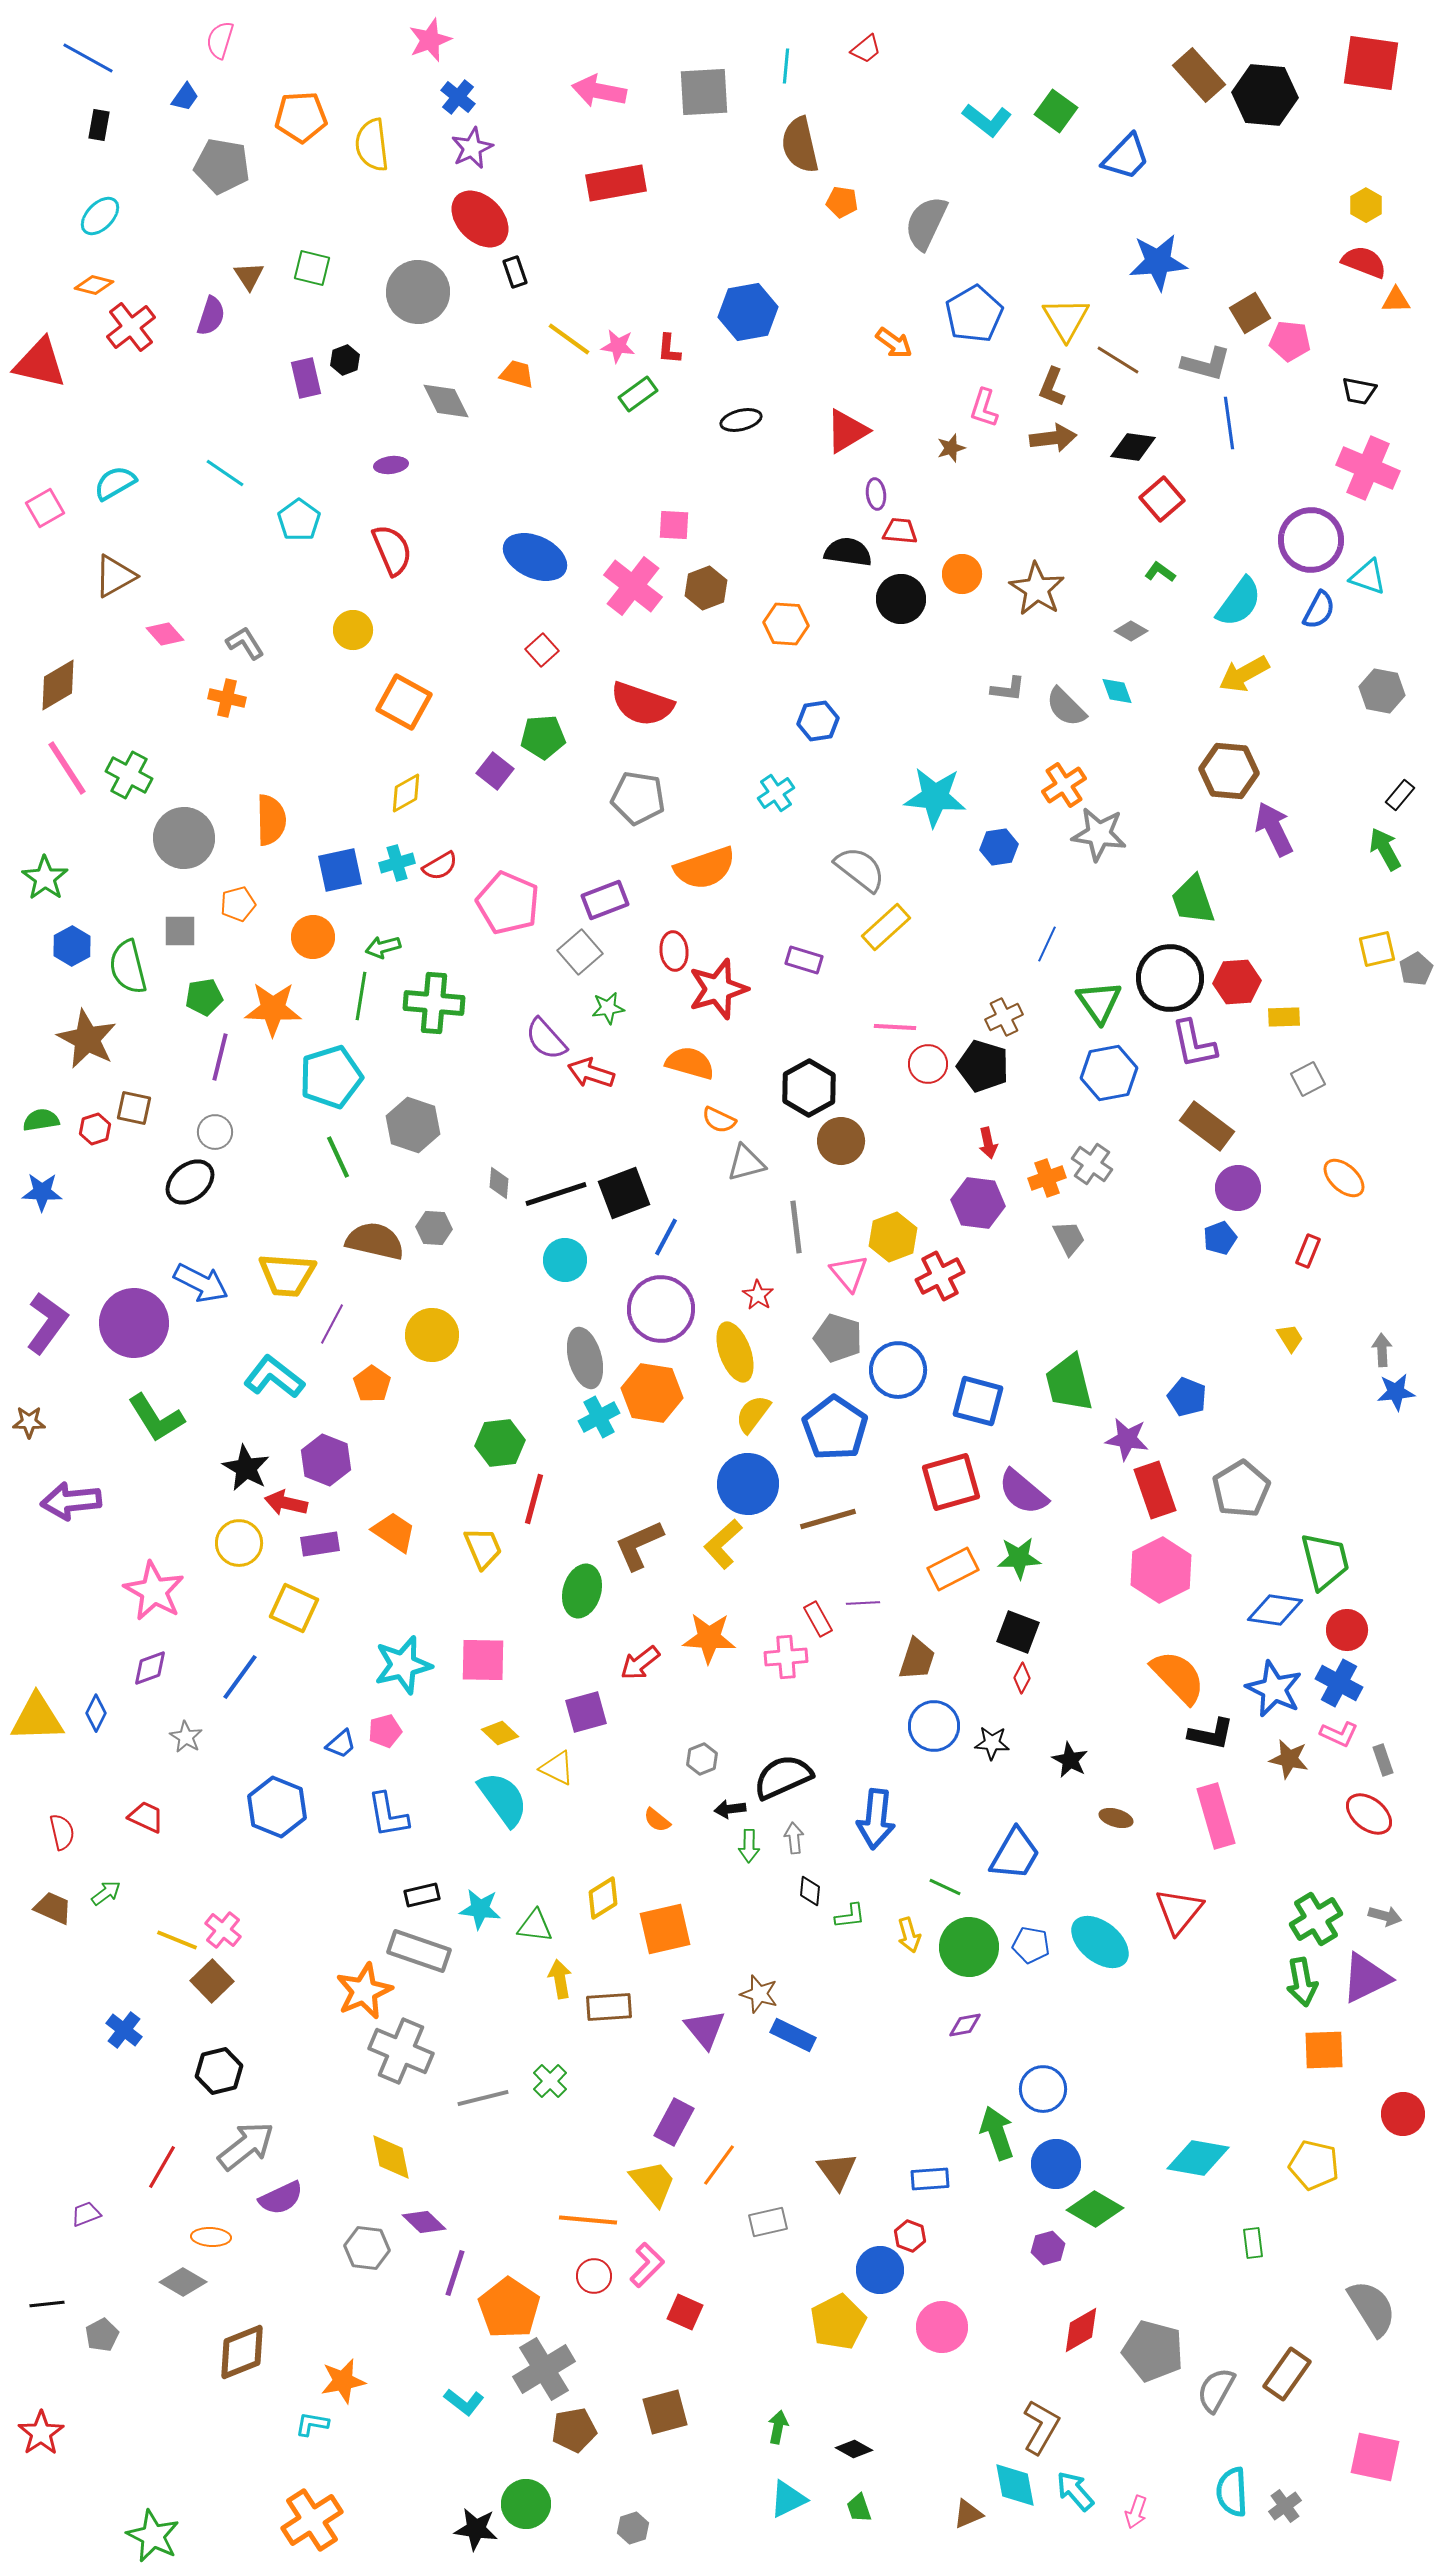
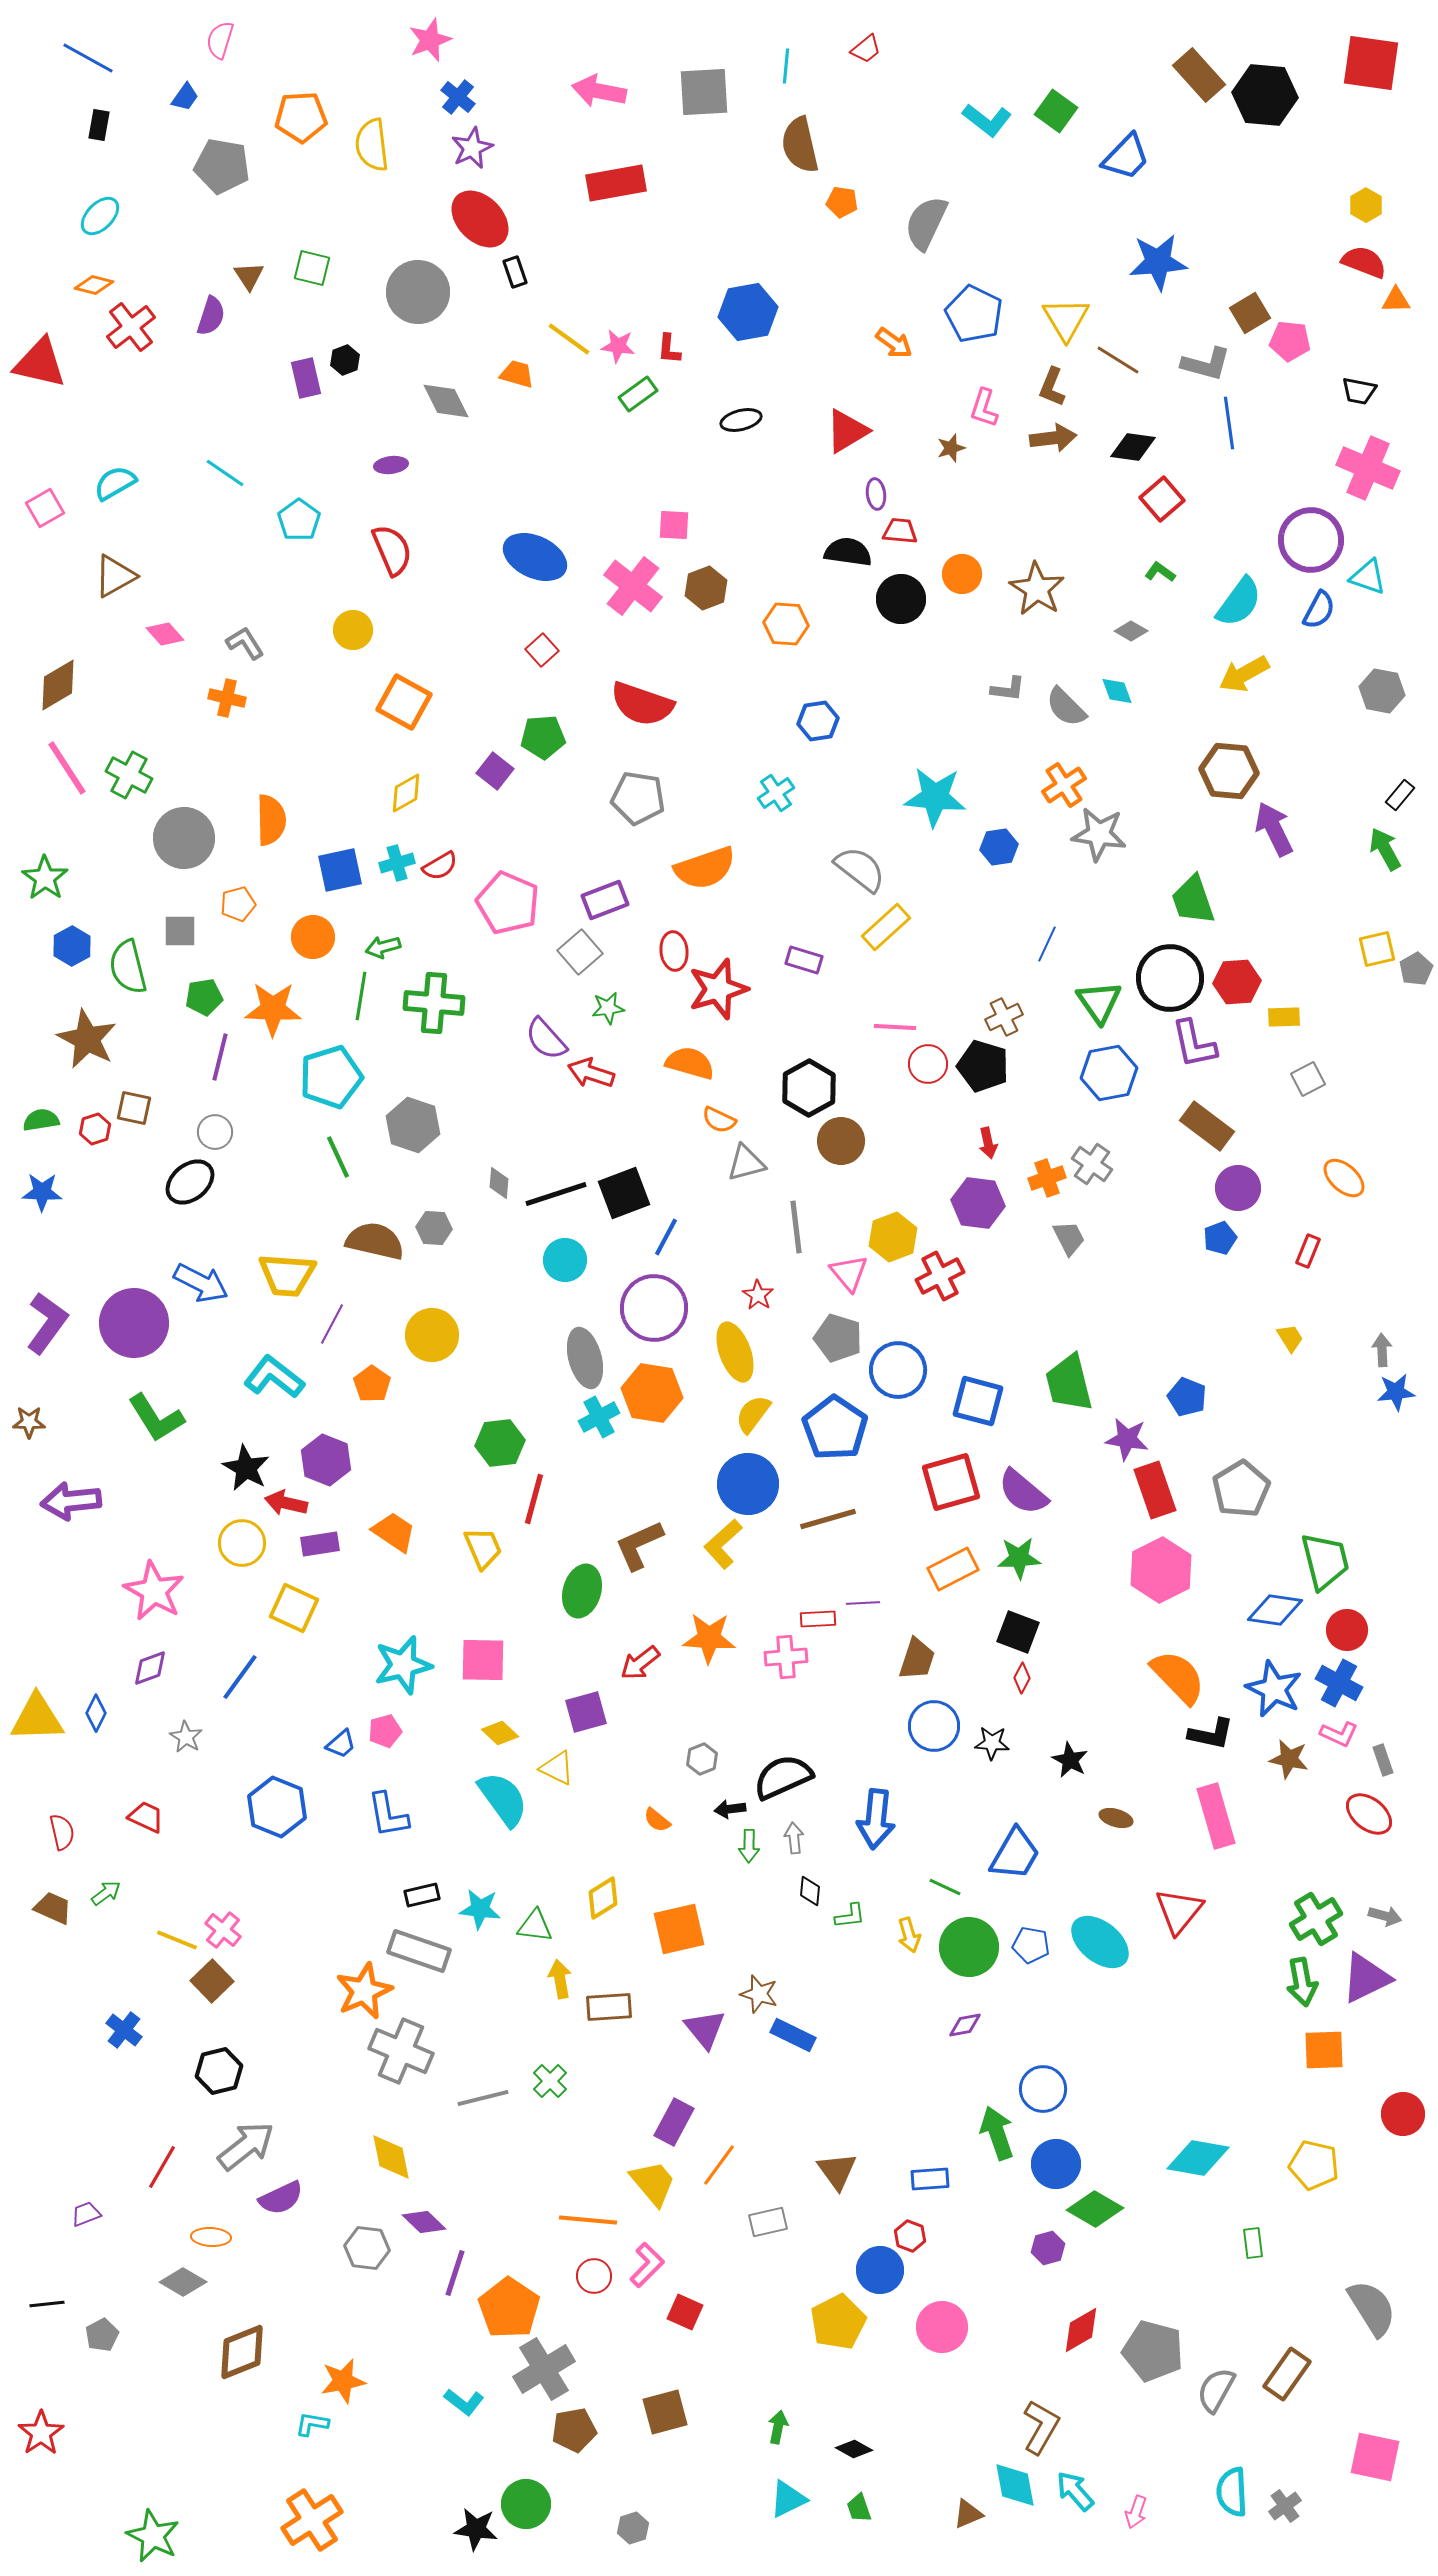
blue pentagon at (974, 314): rotated 16 degrees counterclockwise
purple circle at (661, 1309): moved 7 px left, 1 px up
yellow circle at (239, 1543): moved 3 px right
red rectangle at (818, 1619): rotated 64 degrees counterclockwise
orange square at (665, 1929): moved 14 px right
